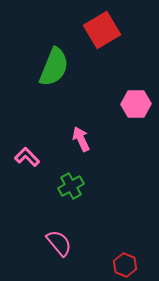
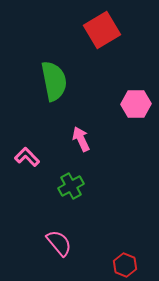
green semicircle: moved 14 px down; rotated 33 degrees counterclockwise
